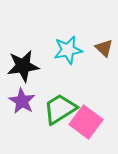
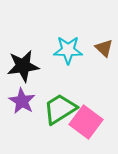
cyan star: rotated 12 degrees clockwise
